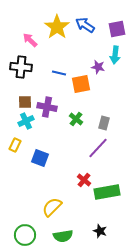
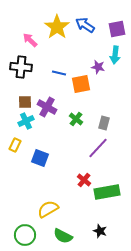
purple cross: rotated 18 degrees clockwise
yellow semicircle: moved 4 px left, 2 px down; rotated 15 degrees clockwise
green semicircle: rotated 36 degrees clockwise
